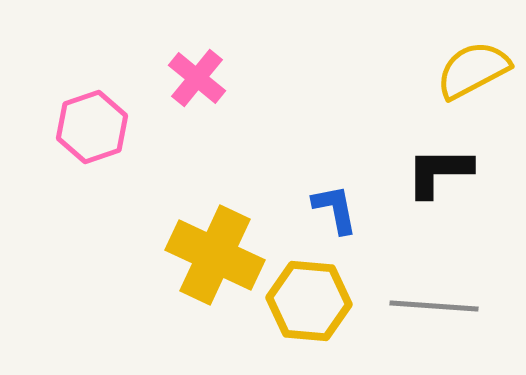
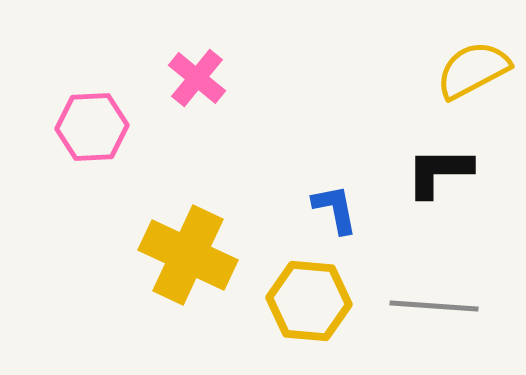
pink hexagon: rotated 16 degrees clockwise
yellow cross: moved 27 px left
